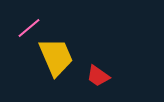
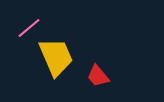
red trapezoid: rotated 15 degrees clockwise
